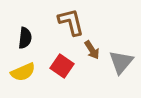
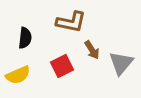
brown L-shape: rotated 116 degrees clockwise
gray triangle: moved 1 px down
red square: rotated 30 degrees clockwise
yellow semicircle: moved 5 px left, 3 px down
